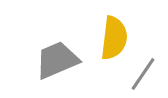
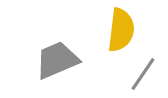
yellow semicircle: moved 7 px right, 8 px up
